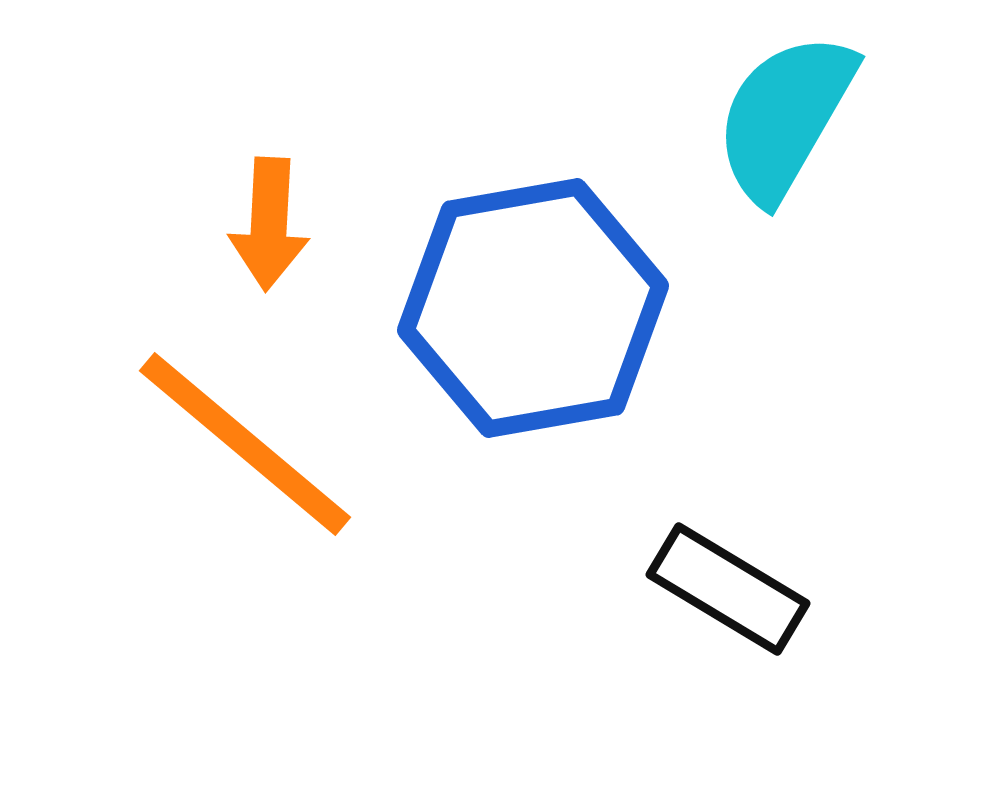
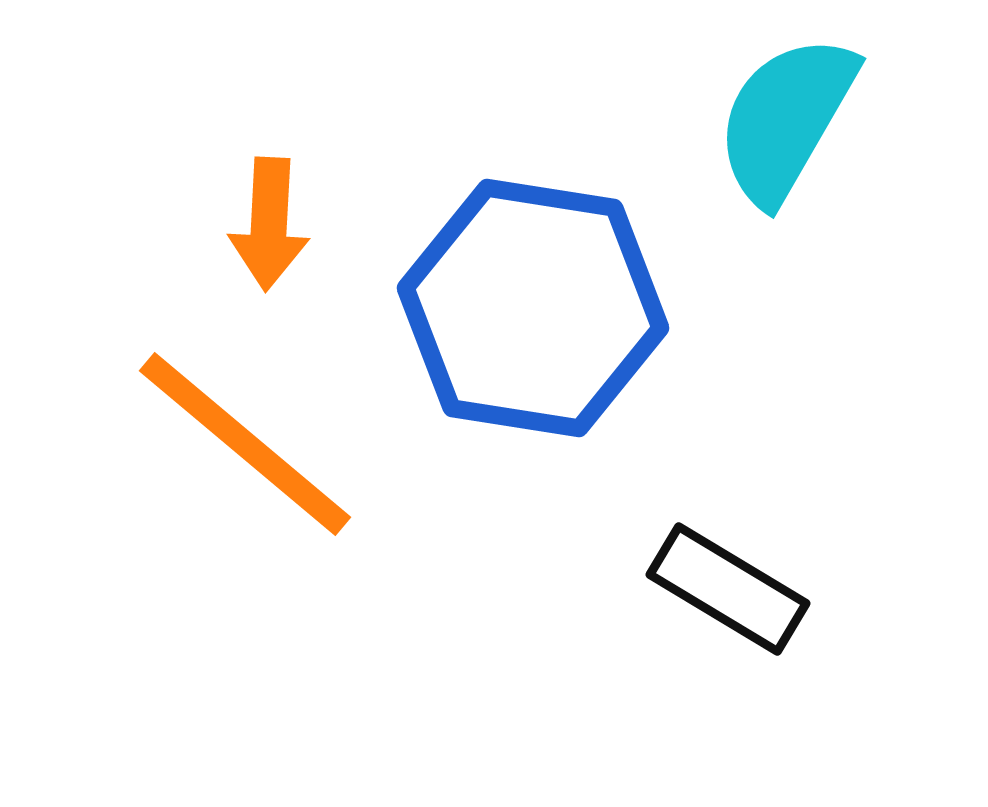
cyan semicircle: moved 1 px right, 2 px down
blue hexagon: rotated 19 degrees clockwise
